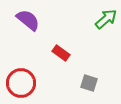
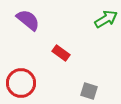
green arrow: rotated 10 degrees clockwise
gray square: moved 8 px down
